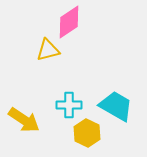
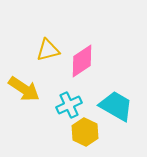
pink diamond: moved 13 px right, 39 px down
cyan cross: rotated 25 degrees counterclockwise
yellow arrow: moved 31 px up
yellow hexagon: moved 2 px left, 1 px up
